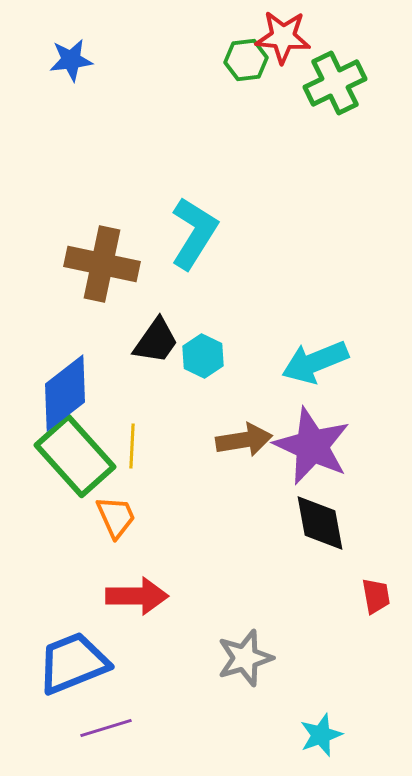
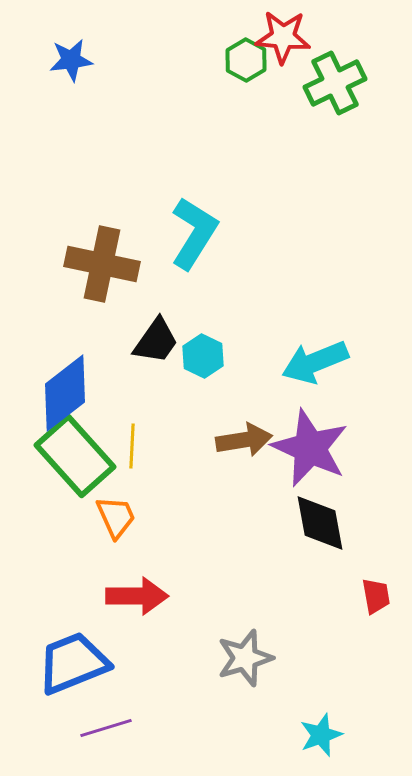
green hexagon: rotated 24 degrees counterclockwise
purple star: moved 2 px left, 2 px down
